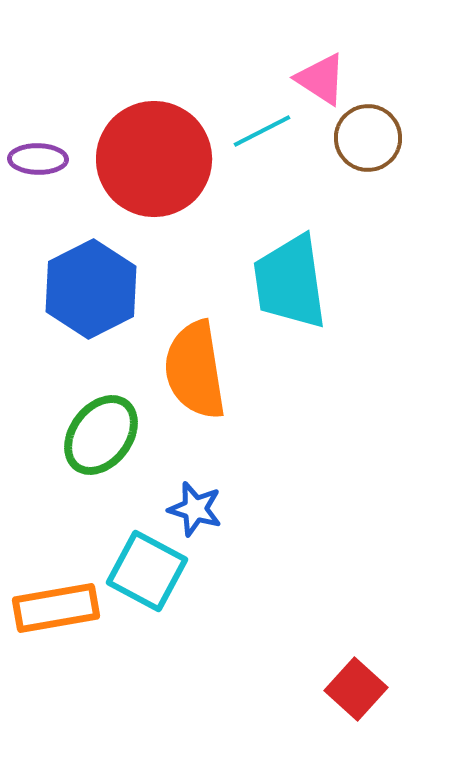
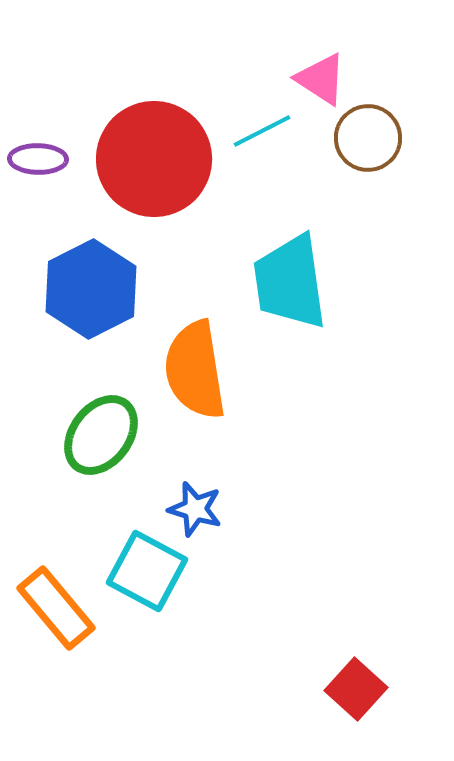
orange rectangle: rotated 60 degrees clockwise
